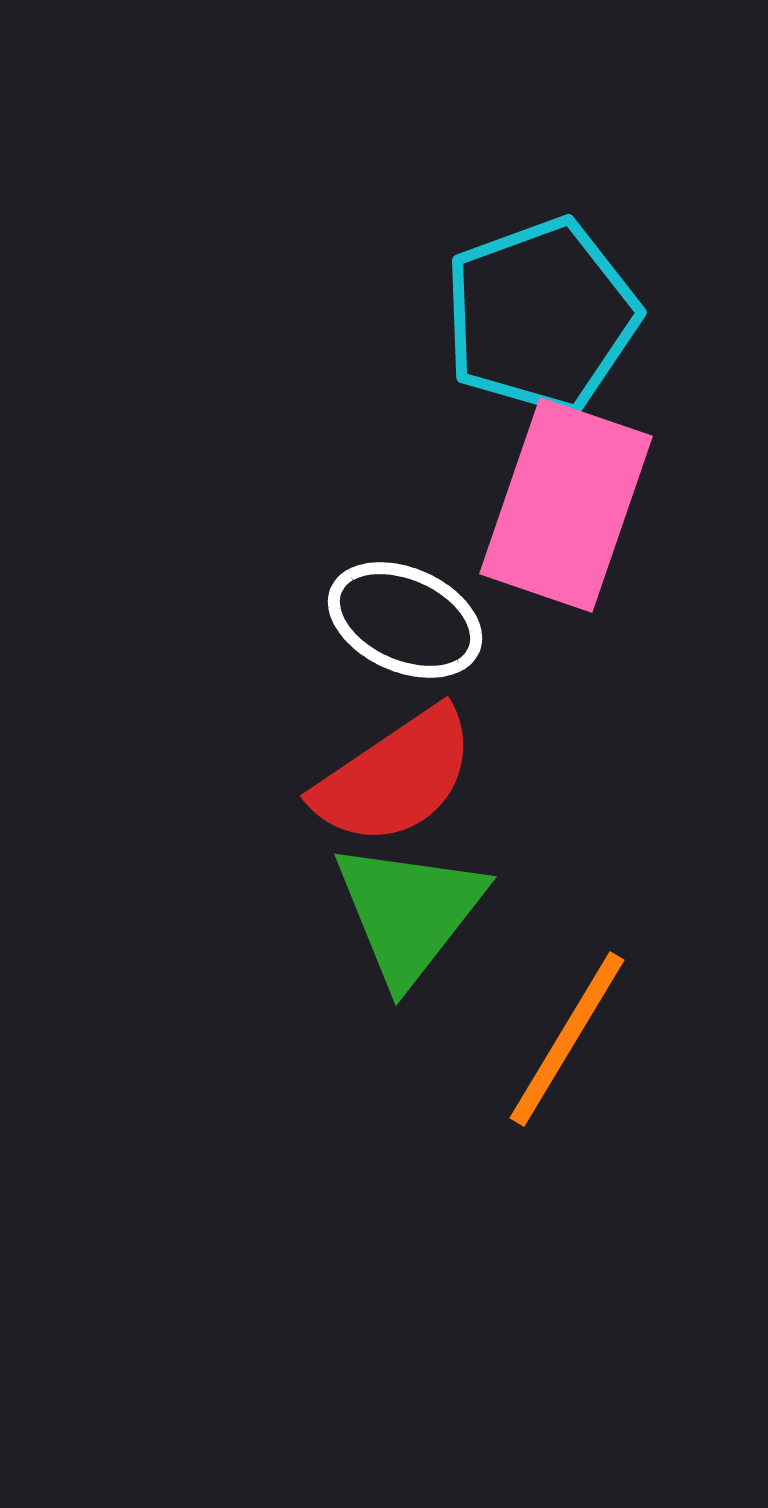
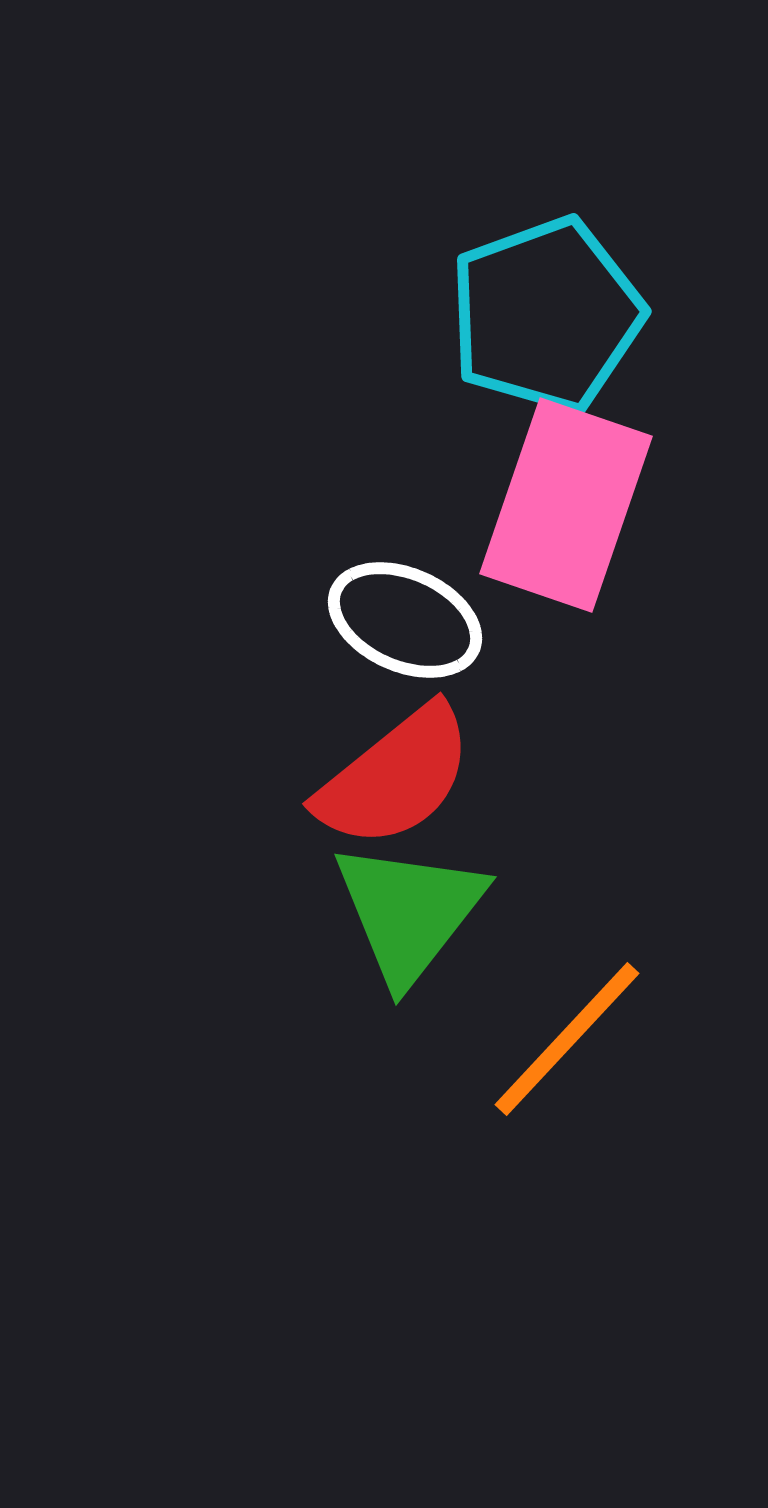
cyan pentagon: moved 5 px right, 1 px up
red semicircle: rotated 5 degrees counterclockwise
orange line: rotated 12 degrees clockwise
